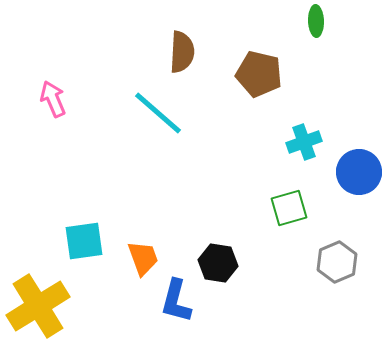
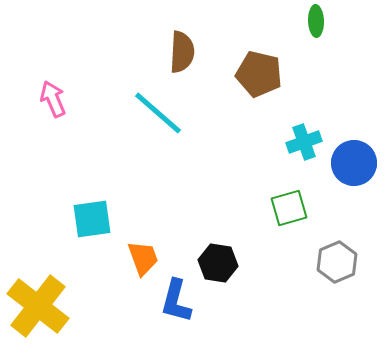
blue circle: moved 5 px left, 9 px up
cyan square: moved 8 px right, 22 px up
yellow cross: rotated 20 degrees counterclockwise
